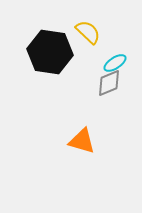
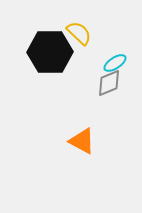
yellow semicircle: moved 9 px left, 1 px down
black hexagon: rotated 9 degrees counterclockwise
orange triangle: rotated 12 degrees clockwise
